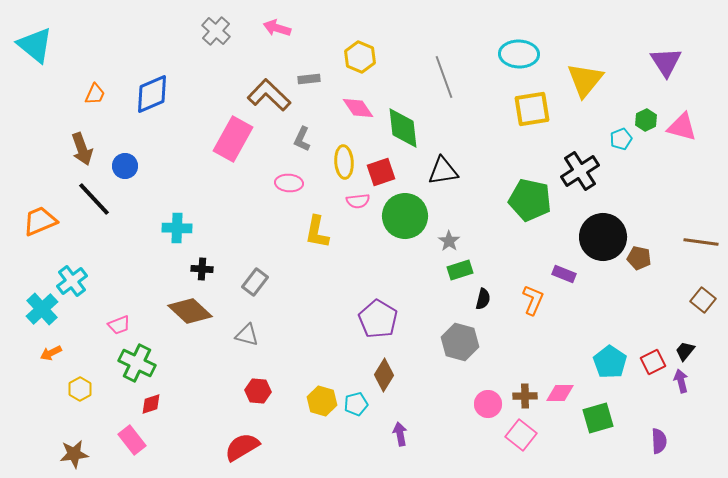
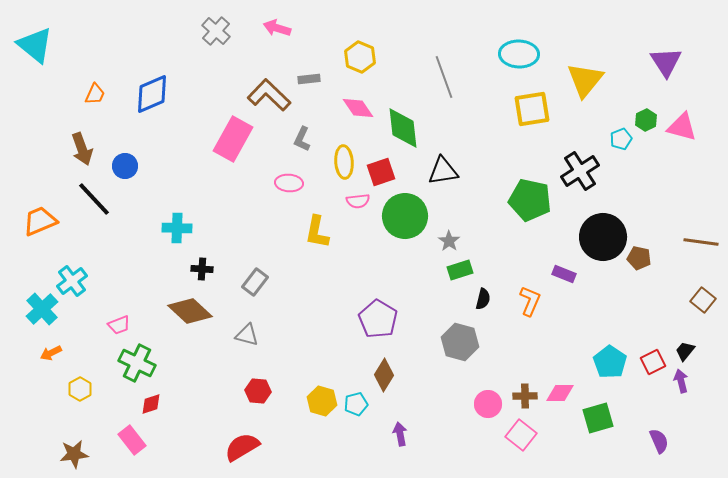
orange L-shape at (533, 300): moved 3 px left, 1 px down
purple semicircle at (659, 441): rotated 20 degrees counterclockwise
